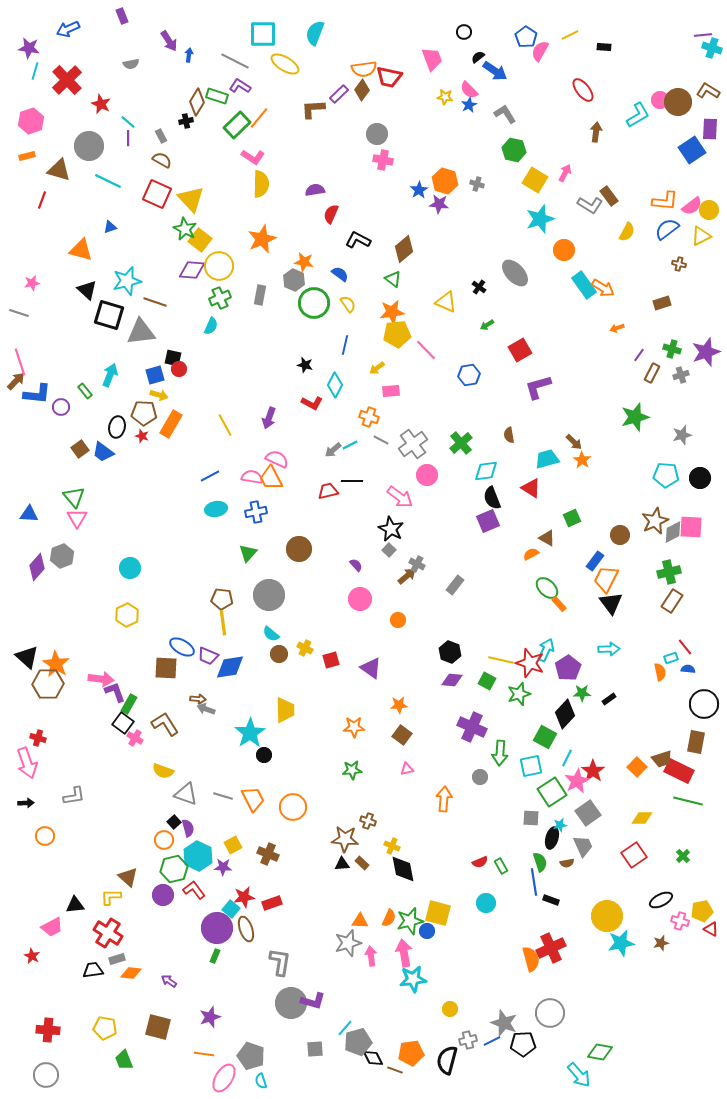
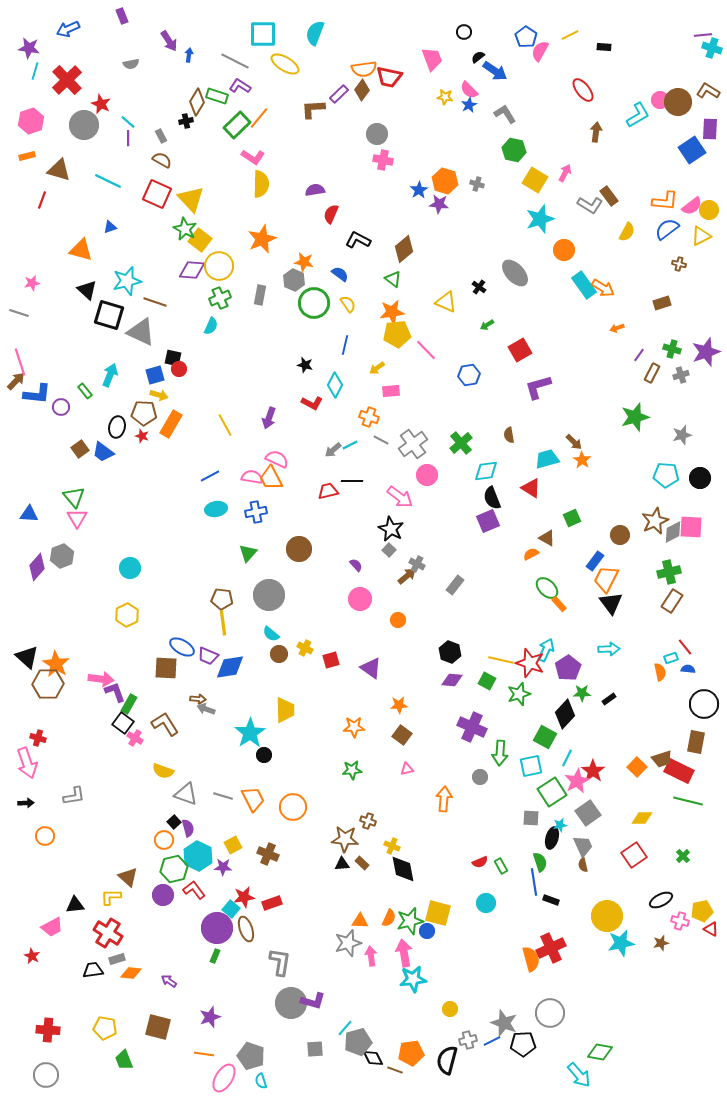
gray circle at (89, 146): moved 5 px left, 21 px up
gray triangle at (141, 332): rotated 32 degrees clockwise
brown semicircle at (567, 863): moved 16 px right, 2 px down; rotated 88 degrees clockwise
